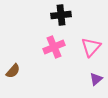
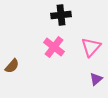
pink cross: rotated 30 degrees counterclockwise
brown semicircle: moved 1 px left, 5 px up
